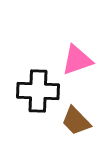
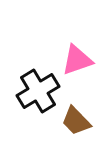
black cross: rotated 33 degrees counterclockwise
